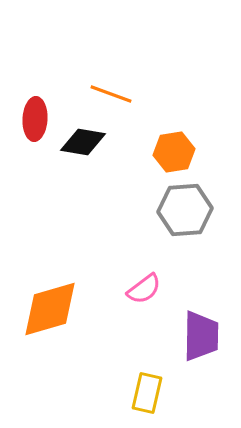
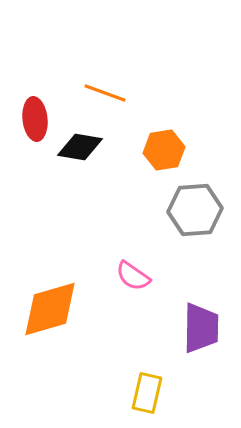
orange line: moved 6 px left, 1 px up
red ellipse: rotated 9 degrees counterclockwise
black diamond: moved 3 px left, 5 px down
orange hexagon: moved 10 px left, 2 px up
gray hexagon: moved 10 px right
pink semicircle: moved 11 px left, 13 px up; rotated 72 degrees clockwise
purple trapezoid: moved 8 px up
